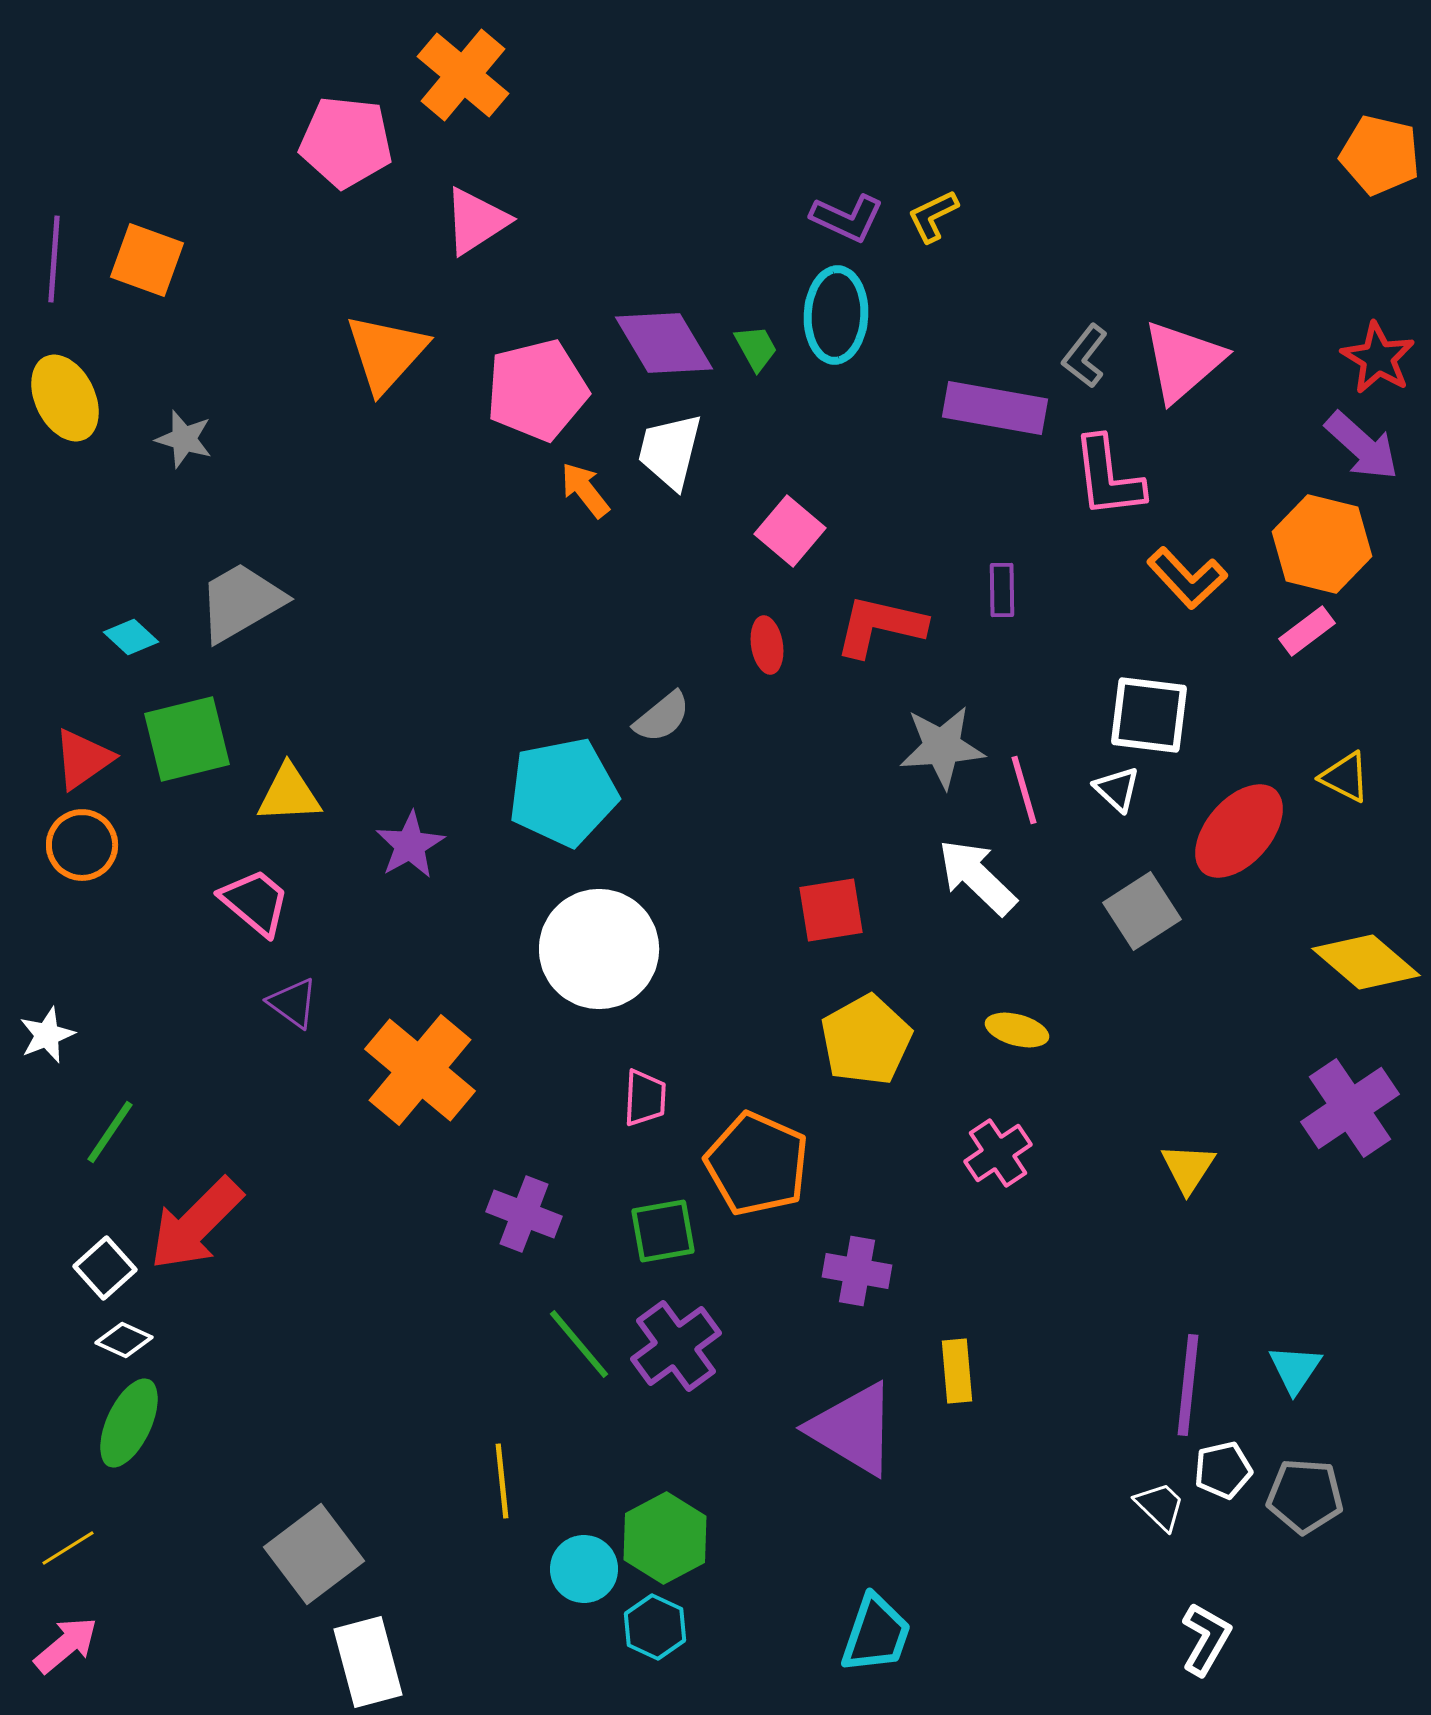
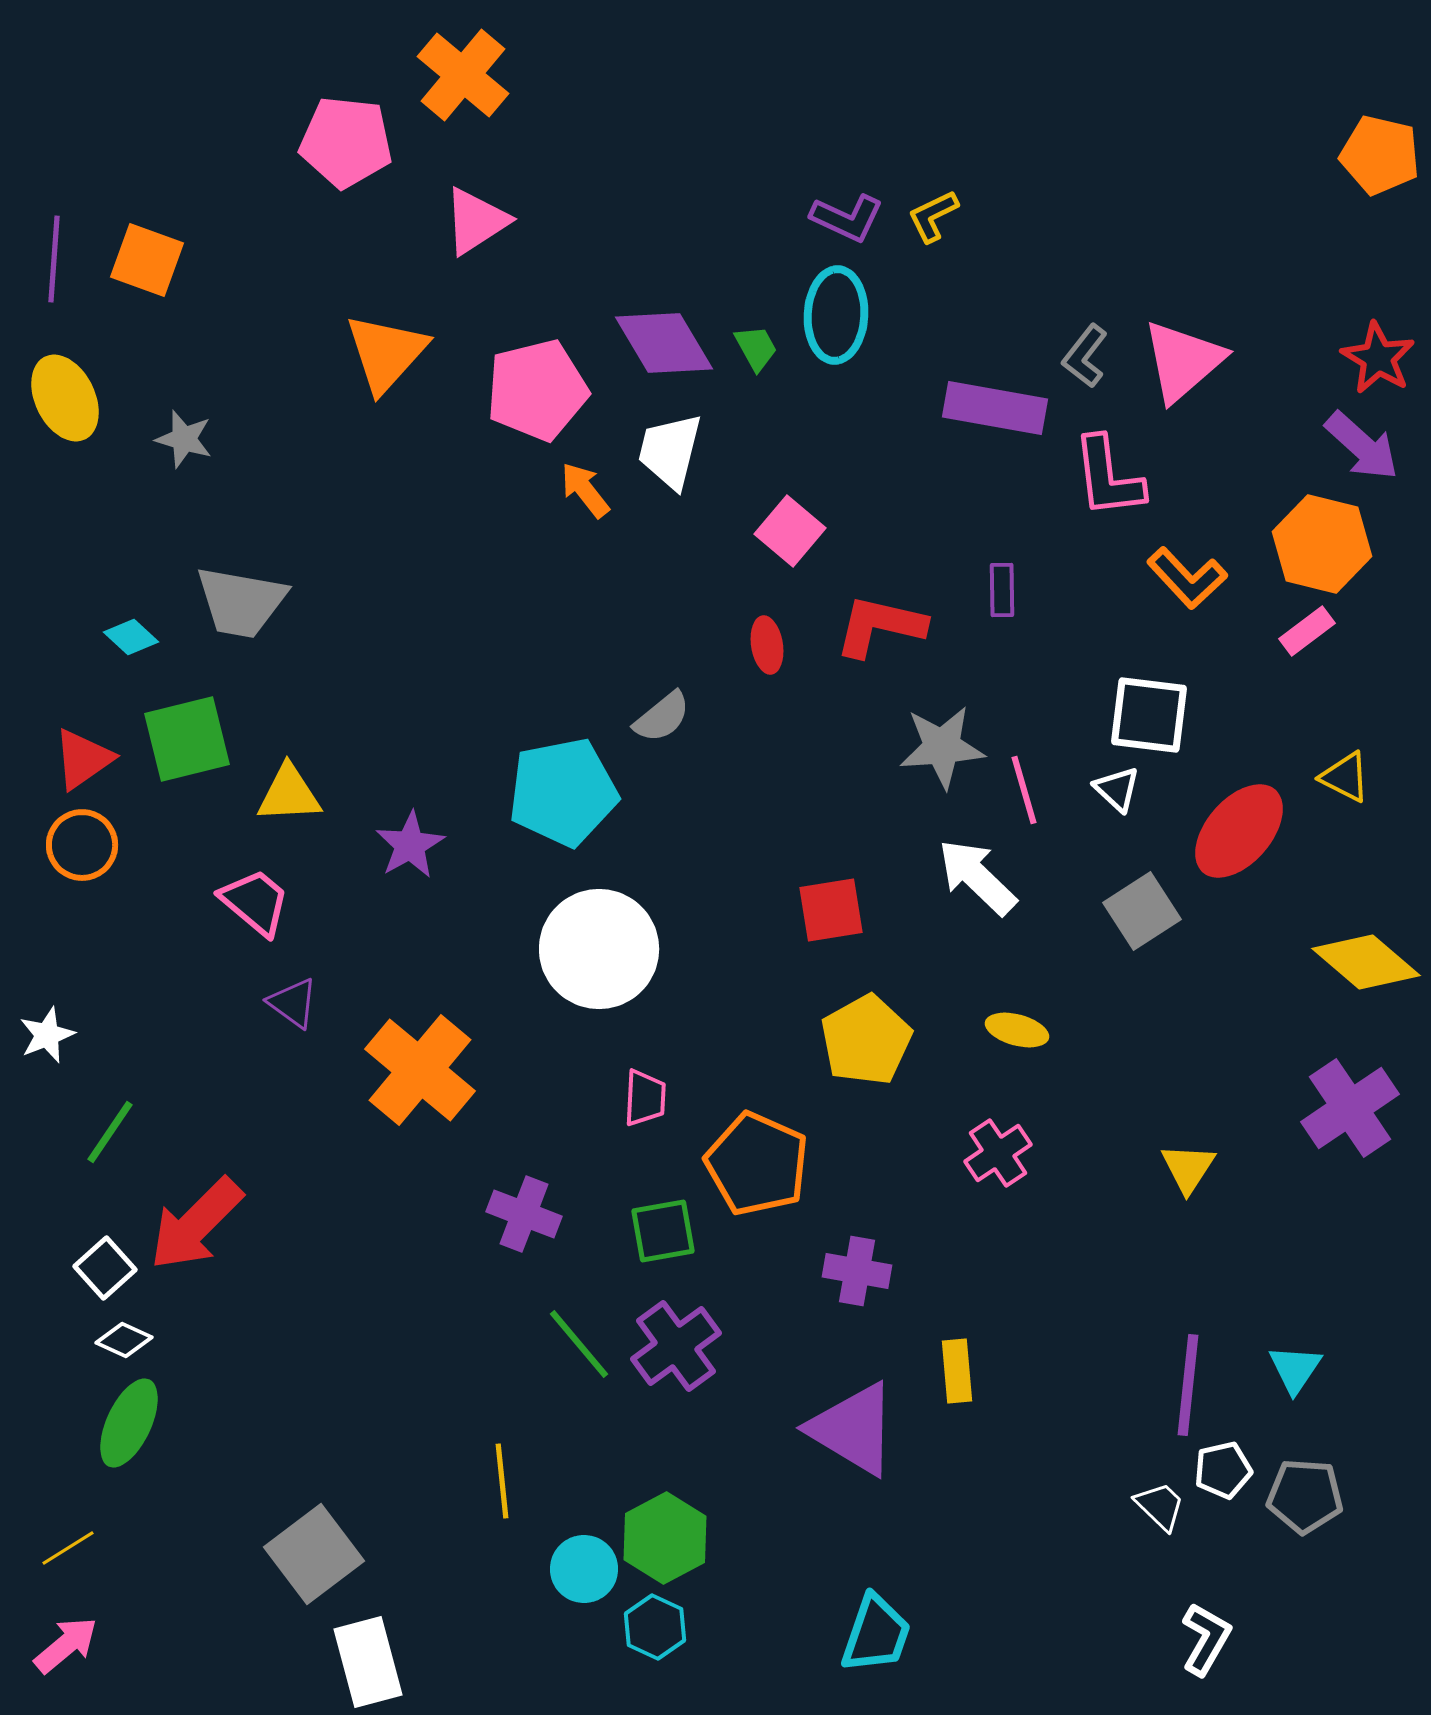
gray trapezoid at (241, 602): rotated 140 degrees counterclockwise
